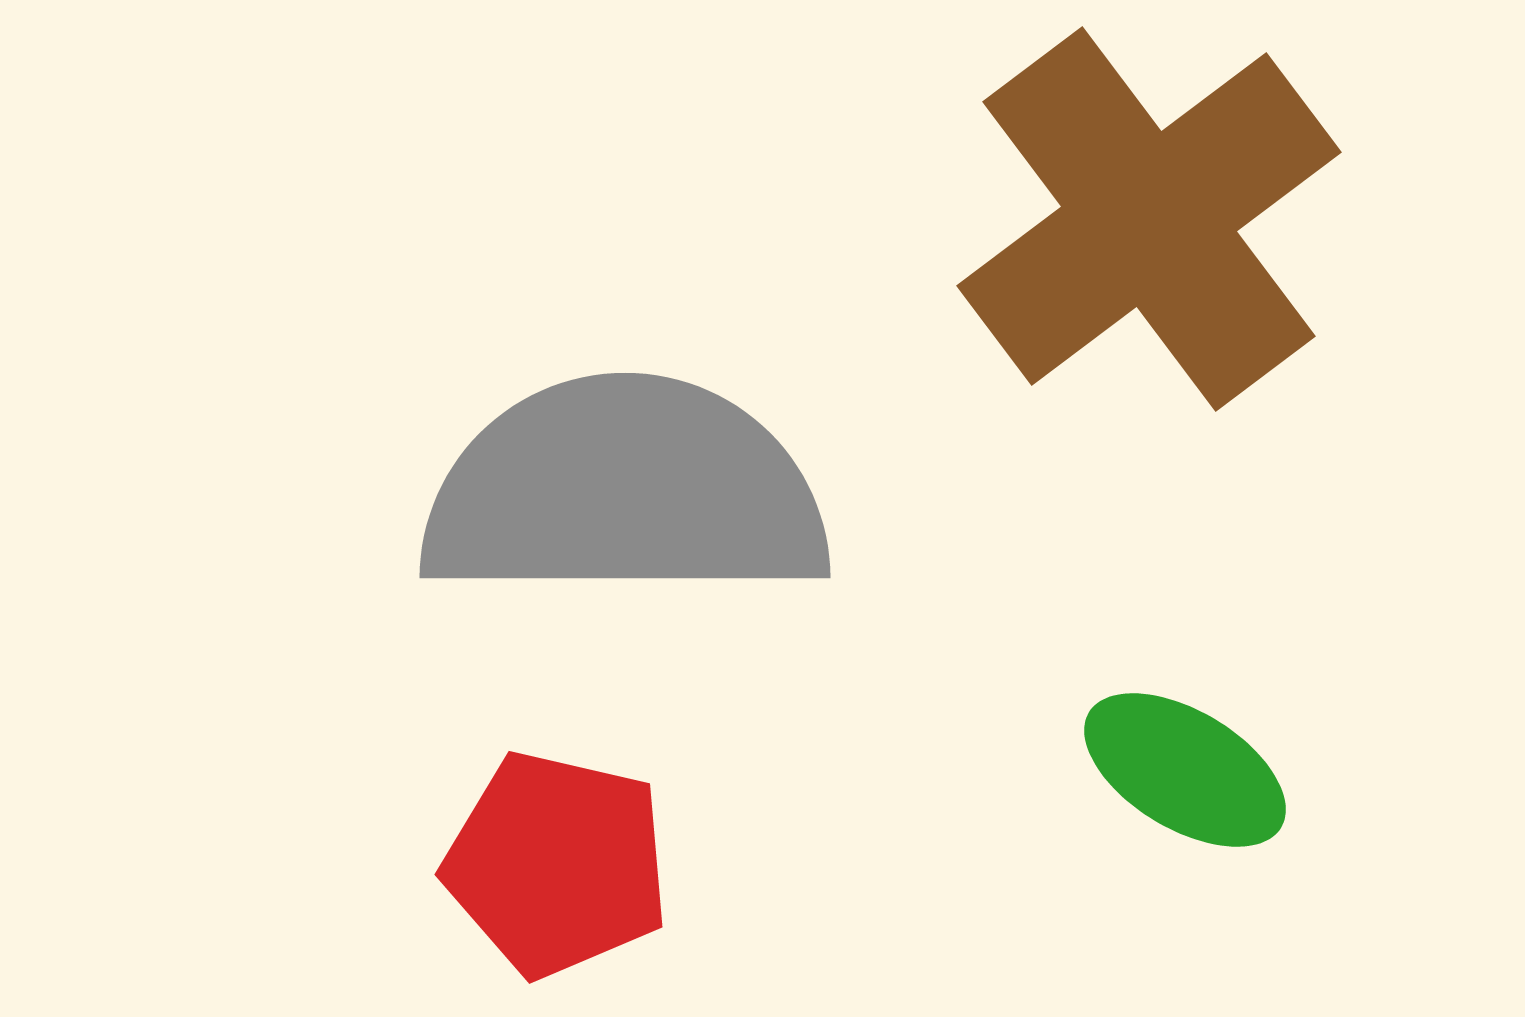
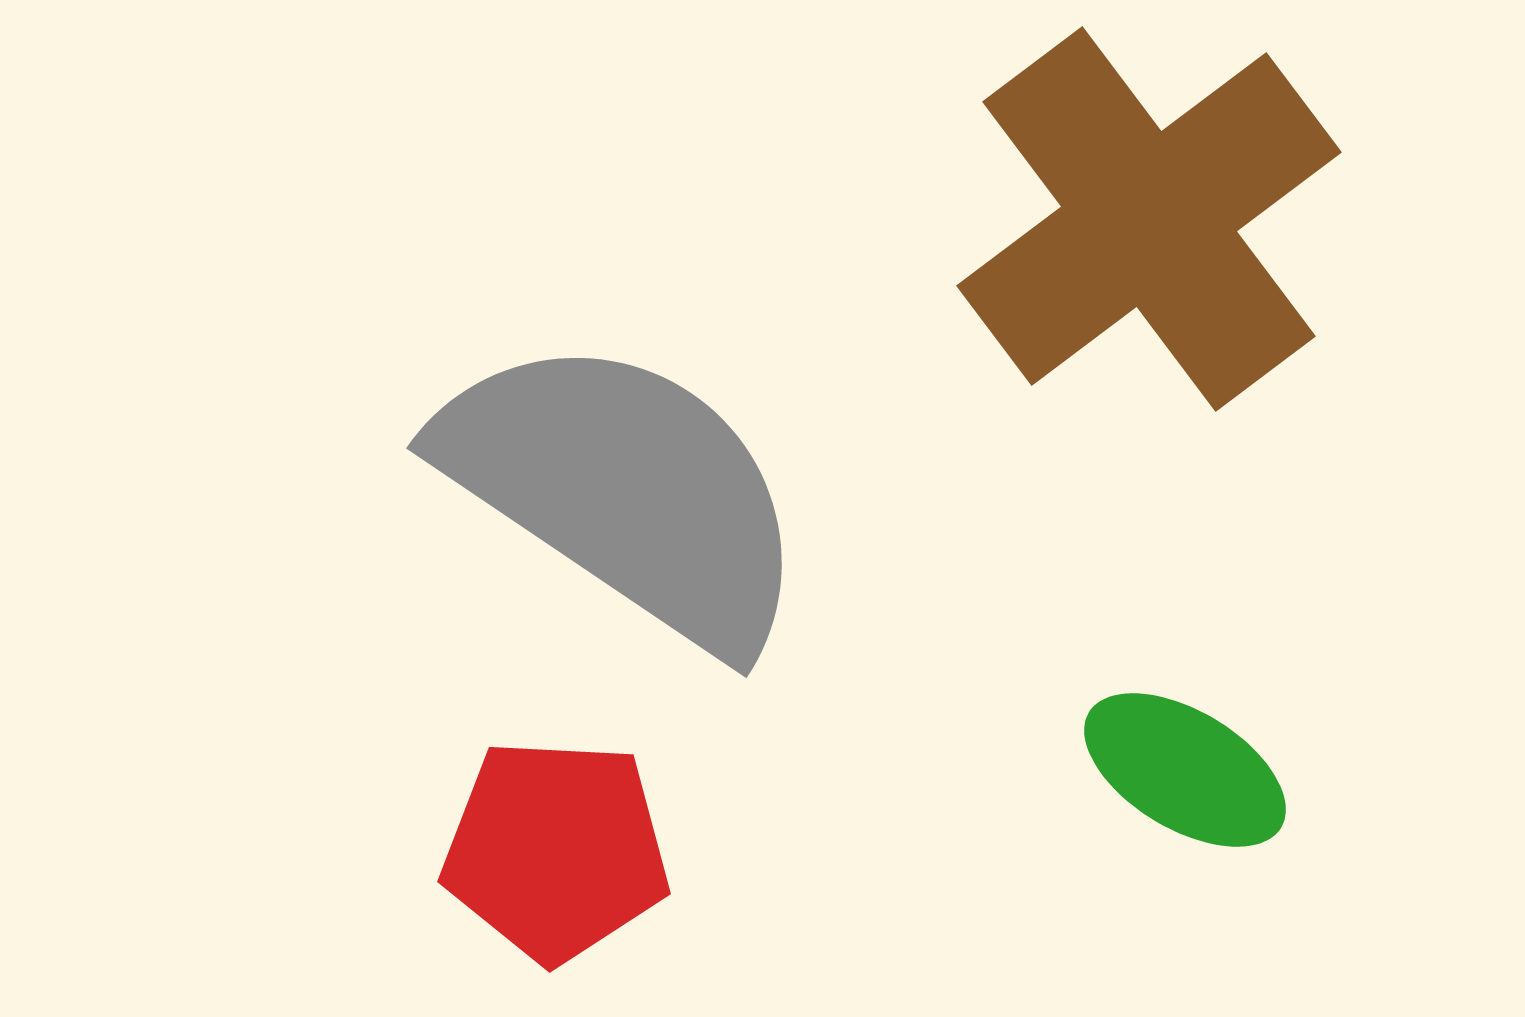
gray semicircle: rotated 34 degrees clockwise
red pentagon: moved 1 px left, 14 px up; rotated 10 degrees counterclockwise
